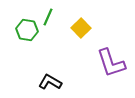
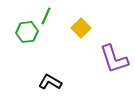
green line: moved 2 px left, 1 px up
green hexagon: moved 2 px down; rotated 15 degrees counterclockwise
purple L-shape: moved 3 px right, 4 px up
